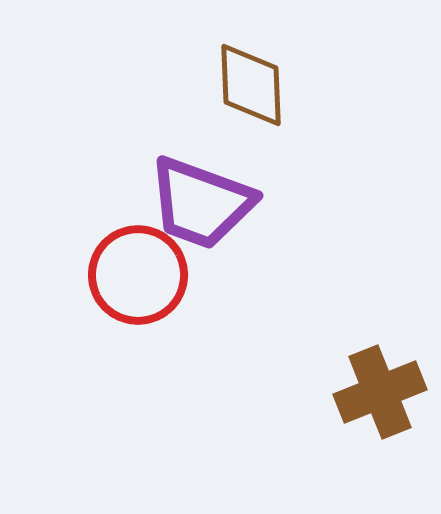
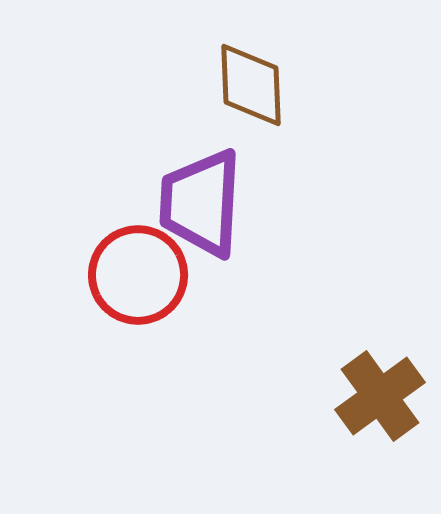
purple trapezoid: rotated 73 degrees clockwise
brown cross: moved 4 px down; rotated 14 degrees counterclockwise
